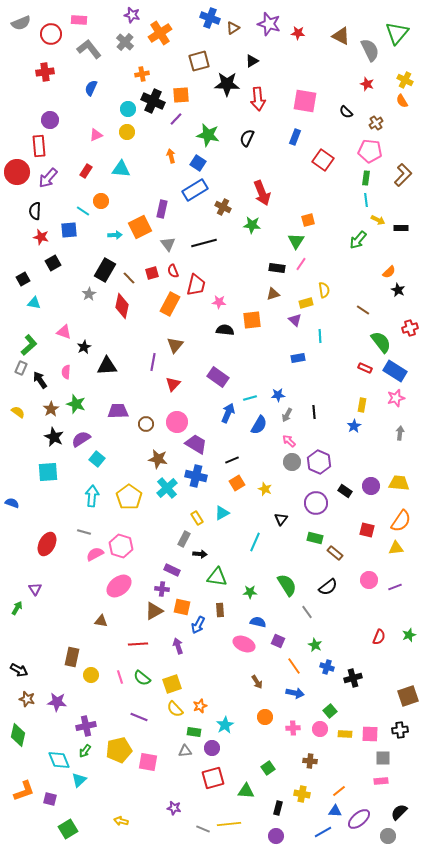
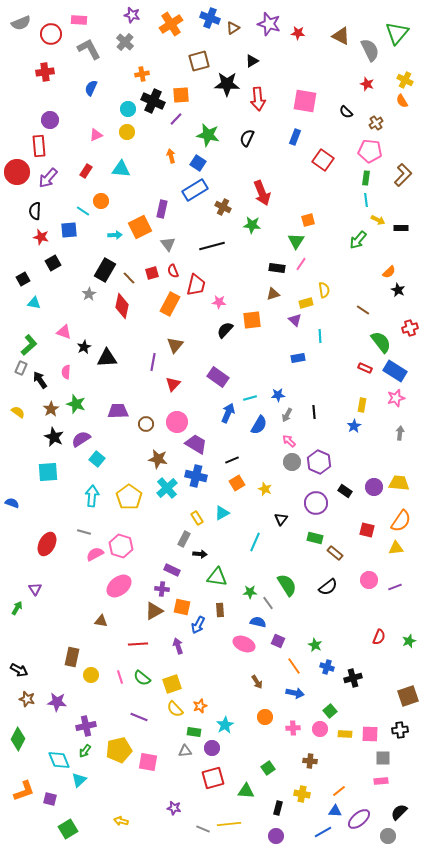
orange cross at (160, 33): moved 11 px right, 9 px up
gray L-shape at (89, 49): rotated 10 degrees clockwise
black line at (204, 243): moved 8 px right, 3 px down
black semicircle at (225, 330): rotated 54 degrees counterclockwise
black triangle at (107, 366): moved 8 px up
purple circle at (371, 486): moved 3 px right, 1 px down
gray line at (307, 612): moved 39 px left, 9 px up
green star at (409, 635): moved 6 px down
green diamond at (18, 735): moved 4 px down; rotated 15 degrees clockwise
